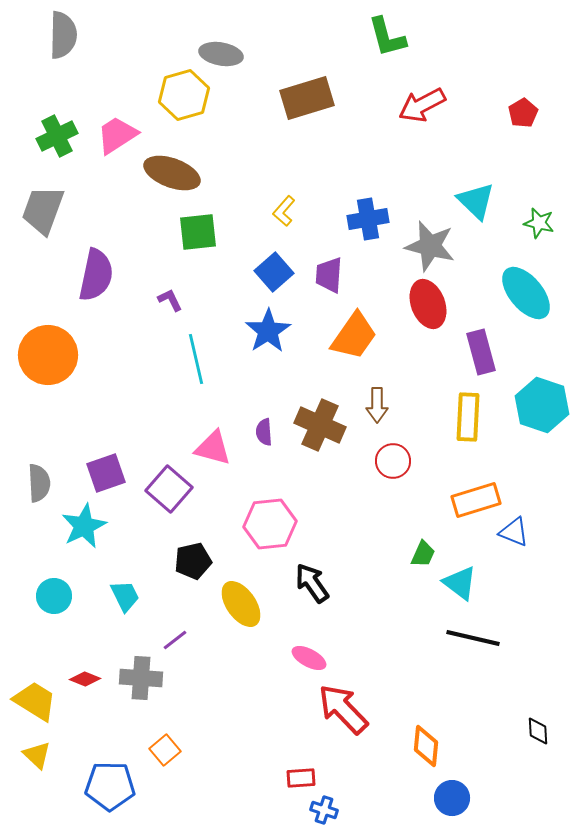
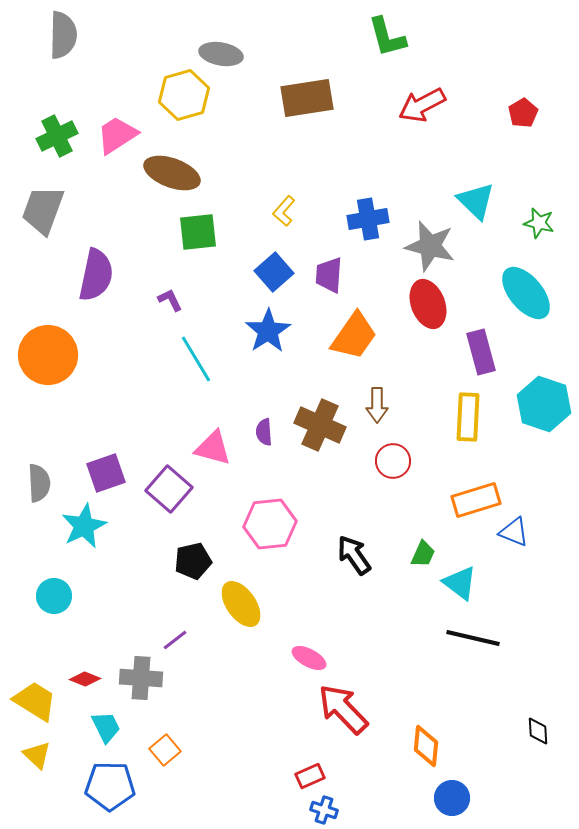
brown rectangle at (307, 98): rotated 8 degrees clockwise
cyan line at (196, 359): rotated 18 degrees counterclockwise
cyan hexagon at (542, 405): moved 2 px right, 1 px up
black arrow at (312, 583): moved 42 px right, 28 px up
cyan trapezoid at (125, 596): moved 19 px left, 131 px down
red rectangle at (301, 778): moved 9 px right, 2 px up; rotated 20 degrees counterclockwise
